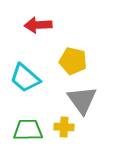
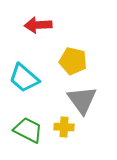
cyan trapezoid: moved 1 px left
green trapezoid: rotated 28 degrees clockwise
